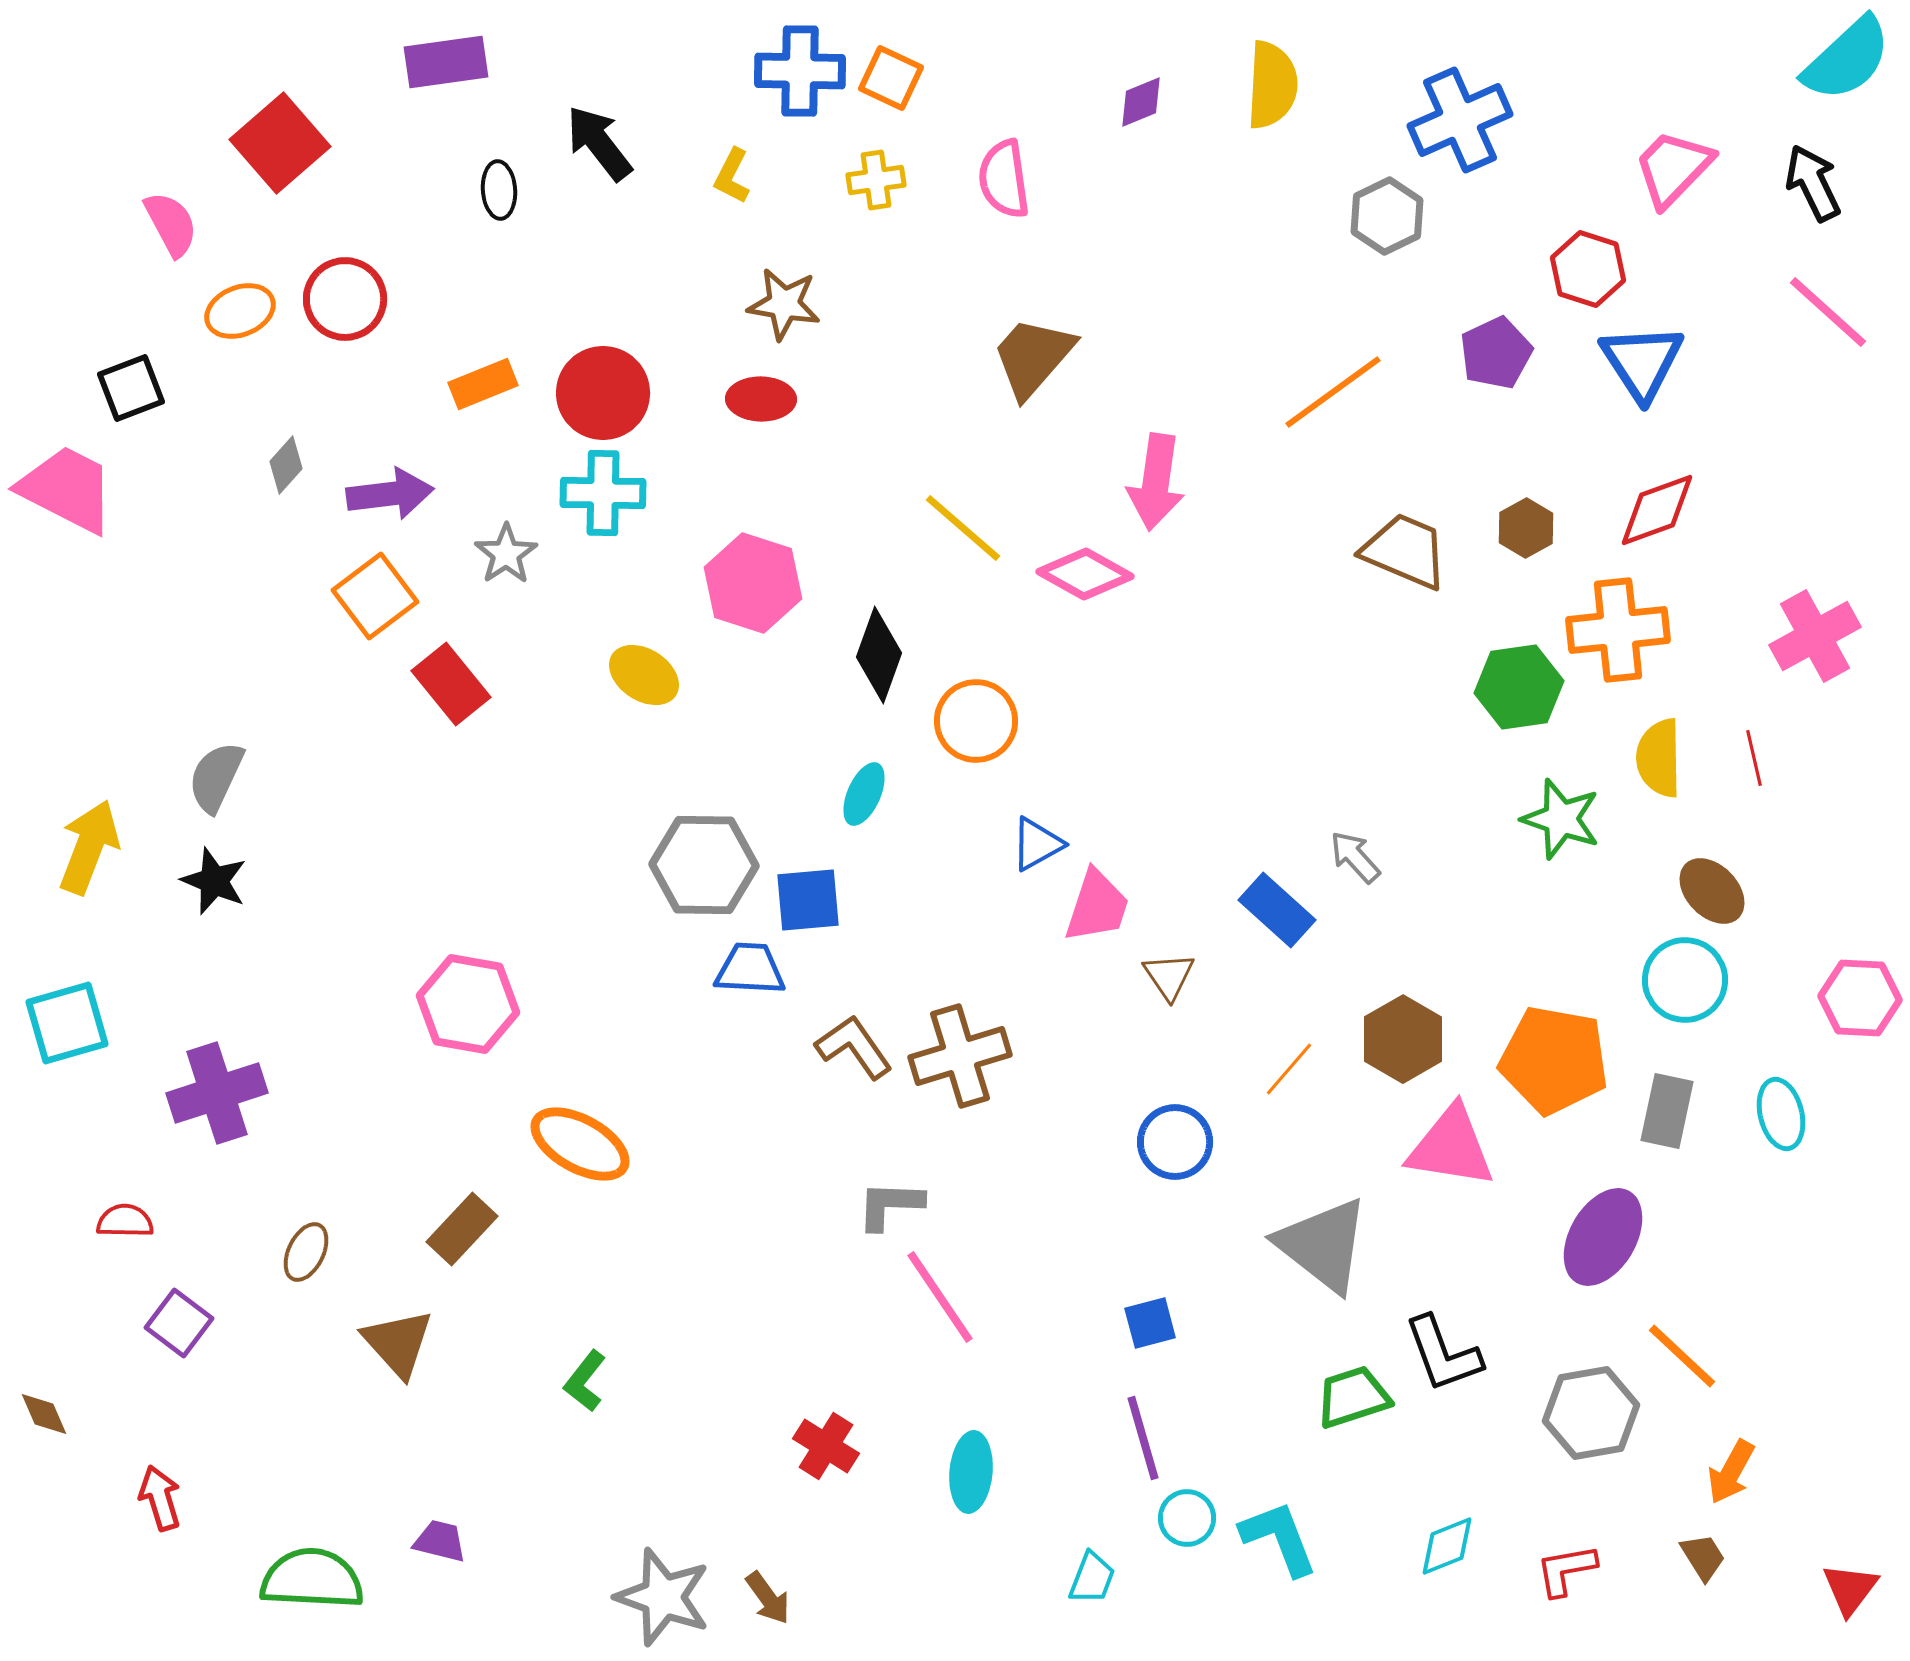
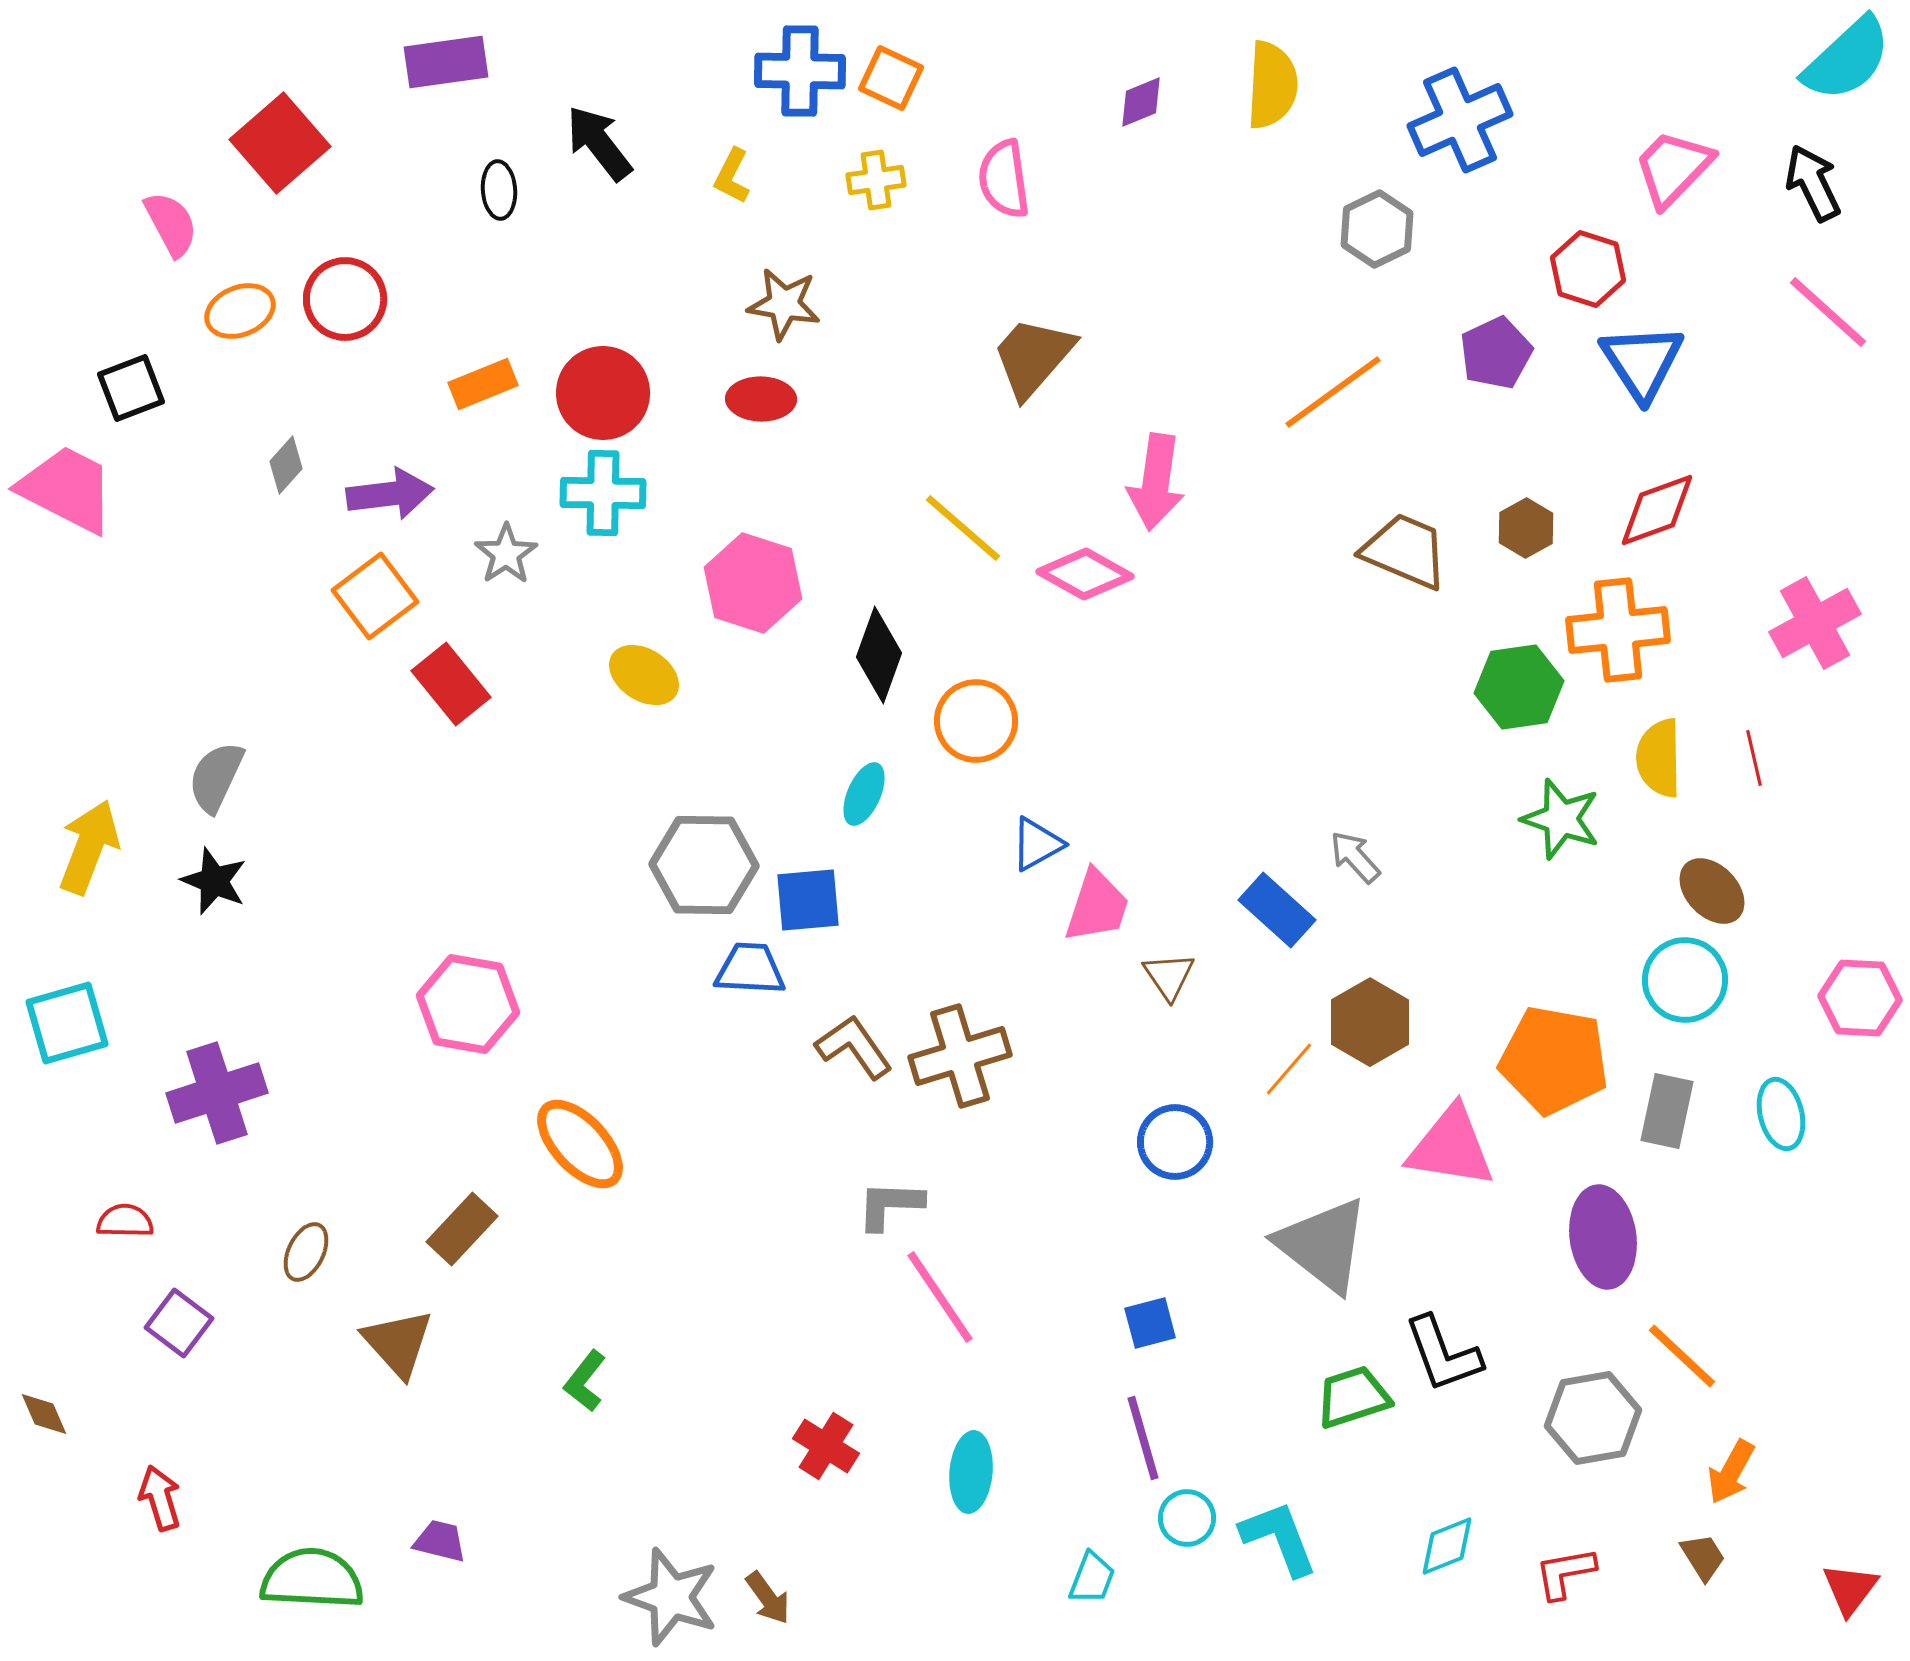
gray hexagon at (1387, 216): moved 10 px left, 13 px down
pink cross at (1815, 636): moved 13 px up
brown hexagon at (1403, 1039): moved 33 px left, 17 px up
orange ellipse at (580, 1144): rotated 18 degrees clockwise
purple ellipse at (1603, 1237): rotated 38 degrees counterclockwise
gray hexagon at (1591, 1413): moved 2 px right, 5 px down
red L-shape at (1566, 1570): moved 1 px left, 3 px down
gray star at (663, 1597): moved 8 px right
